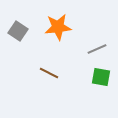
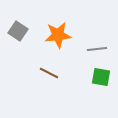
orange star: moved 8 px down
gray line: rotated 18 degrees clockwise
